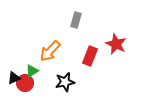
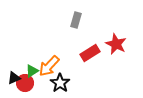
orange arrow: moved 1 px left, 15 px down
red rectangle: moved 3 px up; rotated 36 degrees clockwise
black star: moved 5 px left, 1 px down; rotated 24 degrees counterclockwise
